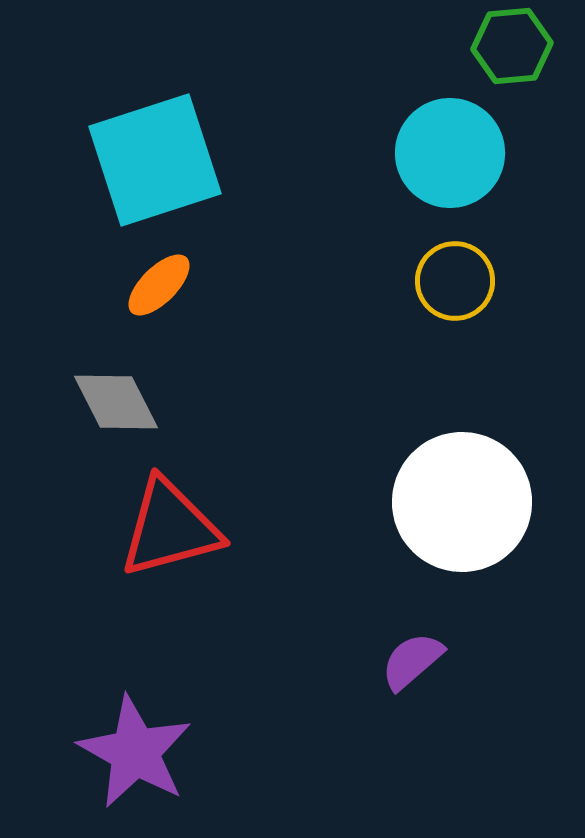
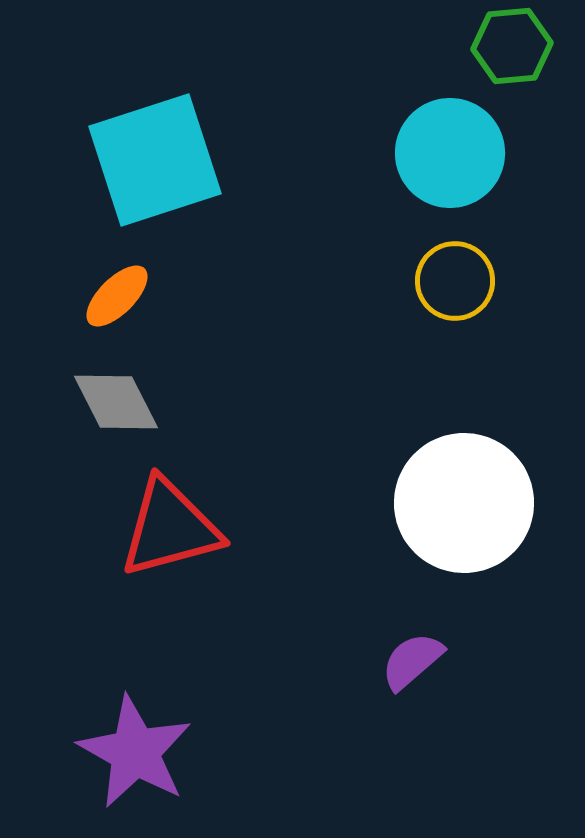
orange ellipse: moved 42 px left, 11 px down
white circle: moved 2 px right, 1 px down
